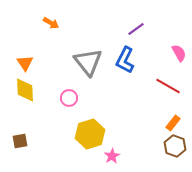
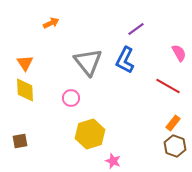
orange arrow: rotated 56 degrees counterclockwise
pink circle: moved 2 px right
pink star: moved 1 px right, 5 px down; rotated 21 degrees counterclockwise
